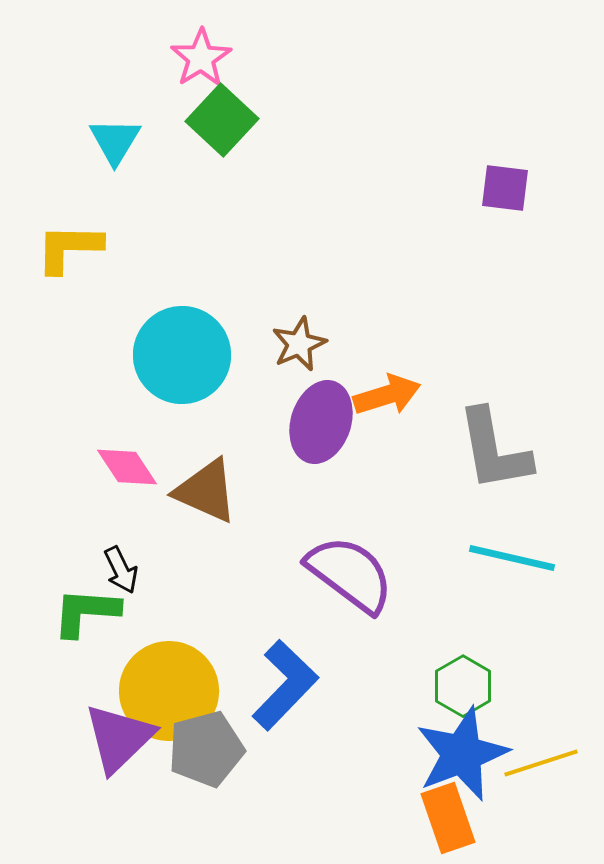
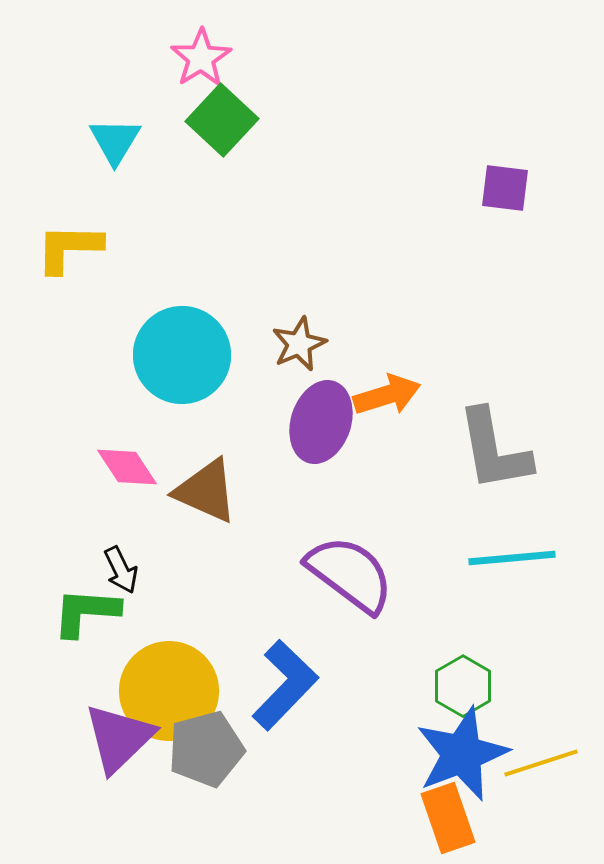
cyan line: rotated 18 degrees counterclockwise
